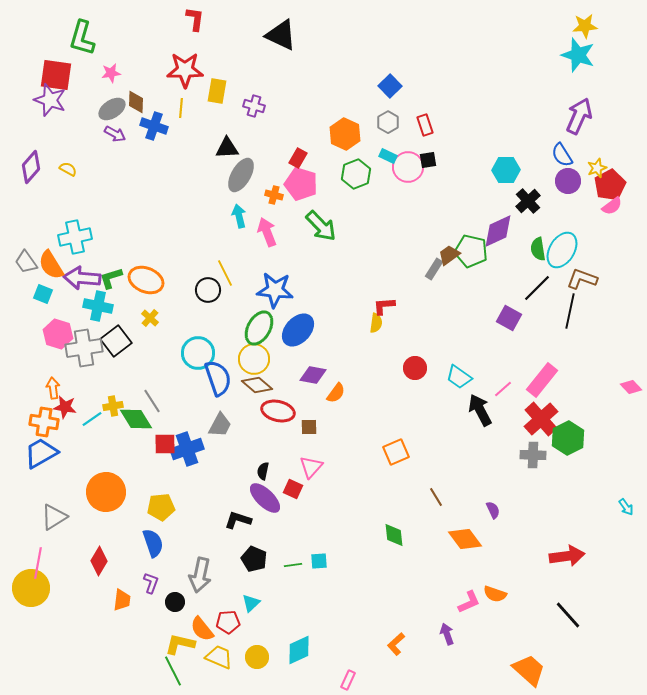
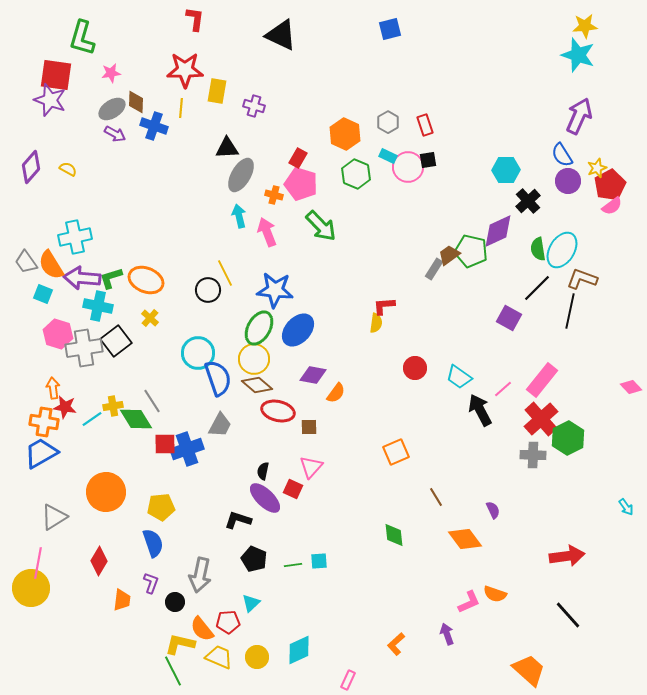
blue square at (390, 86): moved 57 px up; rotated 30 degrees clockwise
green hexagon at (356, 174): rotated 16 degrees counterclockwise
